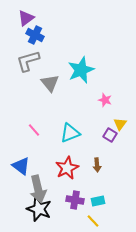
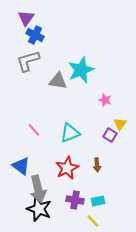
purple triangle: rotated 18 degrees counterclockwise
gray triangle: moved 8 px right, 2 px up; rotated 42 degrees counterclockwise
